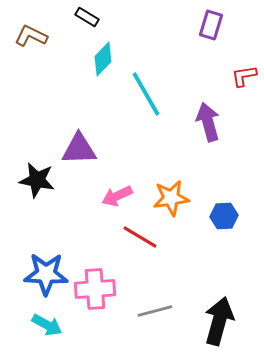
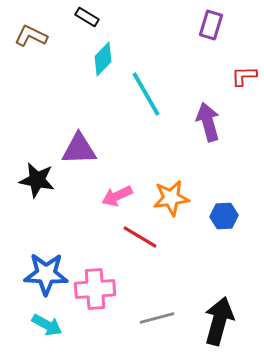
red L-shape: rotated 8 degrees clockwise
gray line: moved 2 px right, 7 px down
